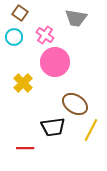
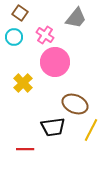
gray trapezoid: rotated 60 degrees counterclockwise
brown ellipse: rotated 10 degrees counterclockwise
red line: moved 1 px down
